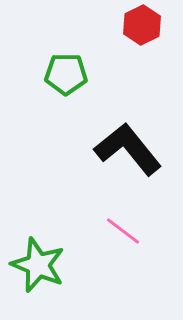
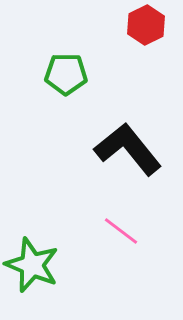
red hexagon: moved 4 px right
pink line: moved 2 px left
green star: moved 6 px left
